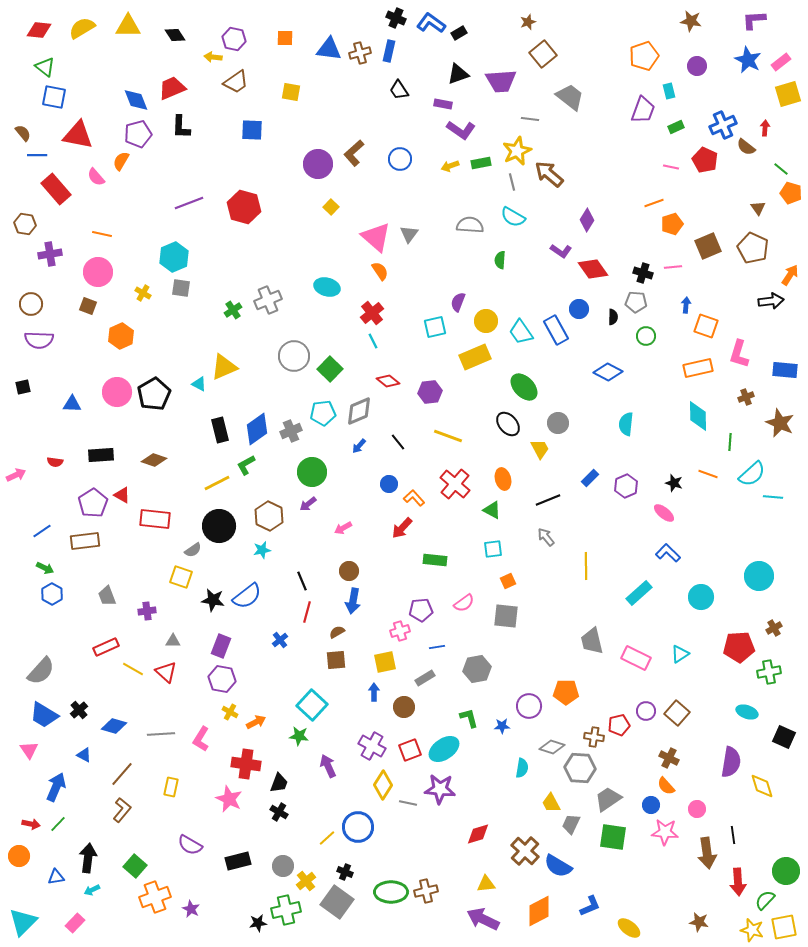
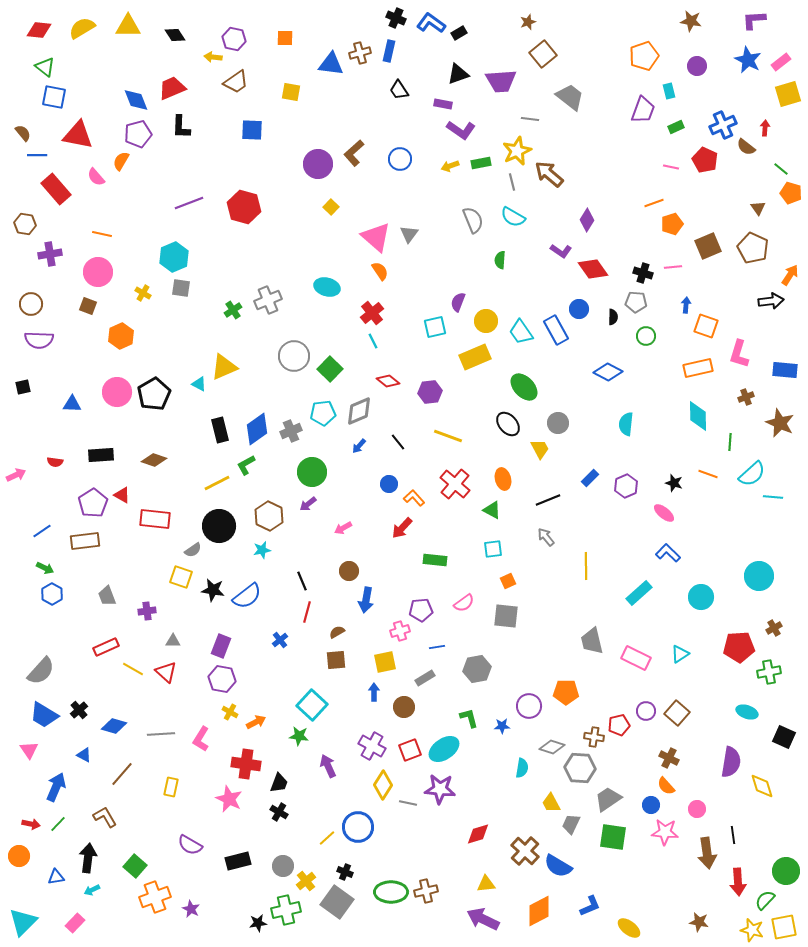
blue triangle at (329, 49): moved 2 px right, 15 px down
gray semicircle at (470, 225): moved 3 px right, 5 px up; rotated 64 degrees clockwise
black star at (213, 600): moved 10 px up
blue arrow at (353, 601): moved 13 px right, 1 px up
brown L-shape at (122, 810): moved 17 px left, 7 px down; rotated 70 degrees counterclockwise
